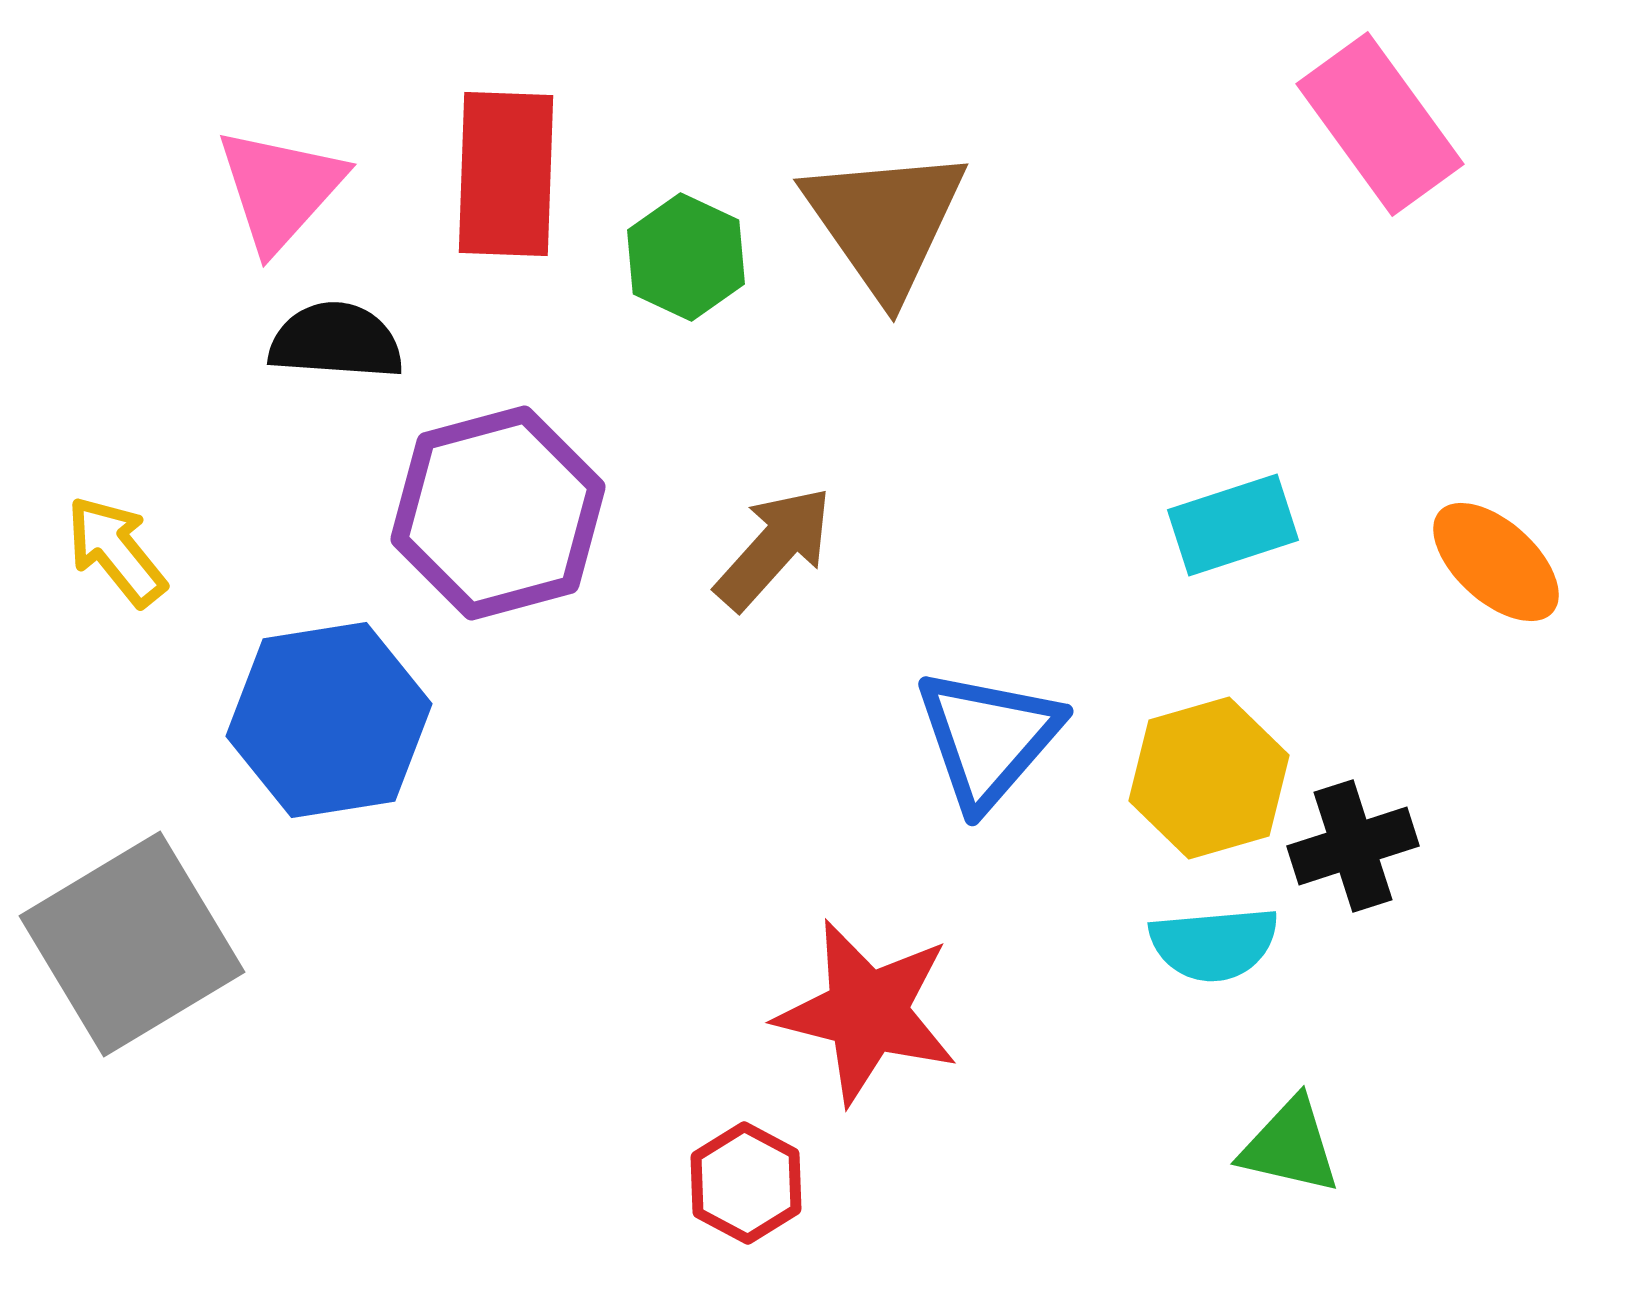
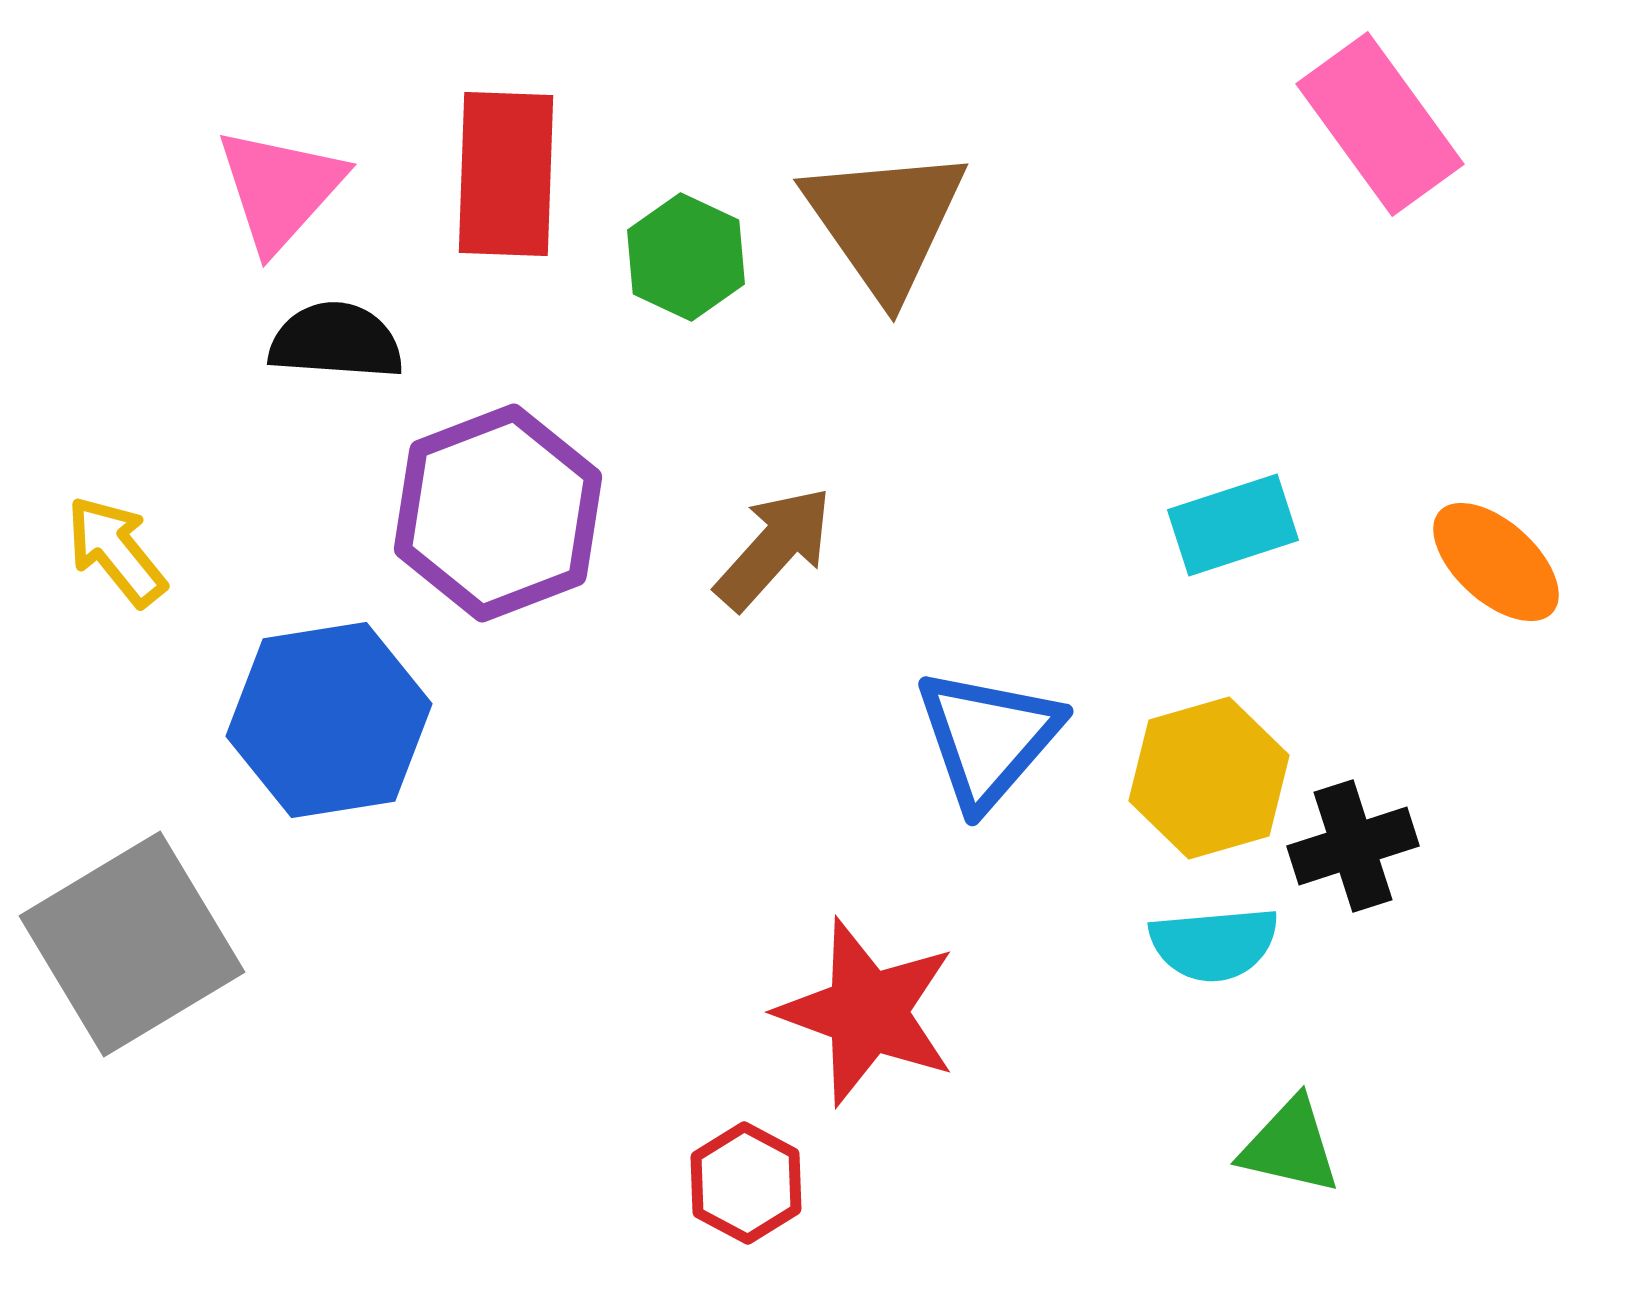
purple hexagon: rotated 6 degrees counterclockwise
red star: rotated 6 degrees clockwise
